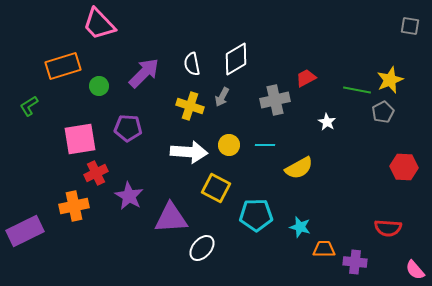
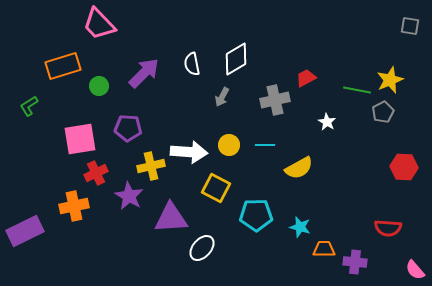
yellow cross: moved 39 px left, 60 px down; rotated 32 degrees counterclockwise
